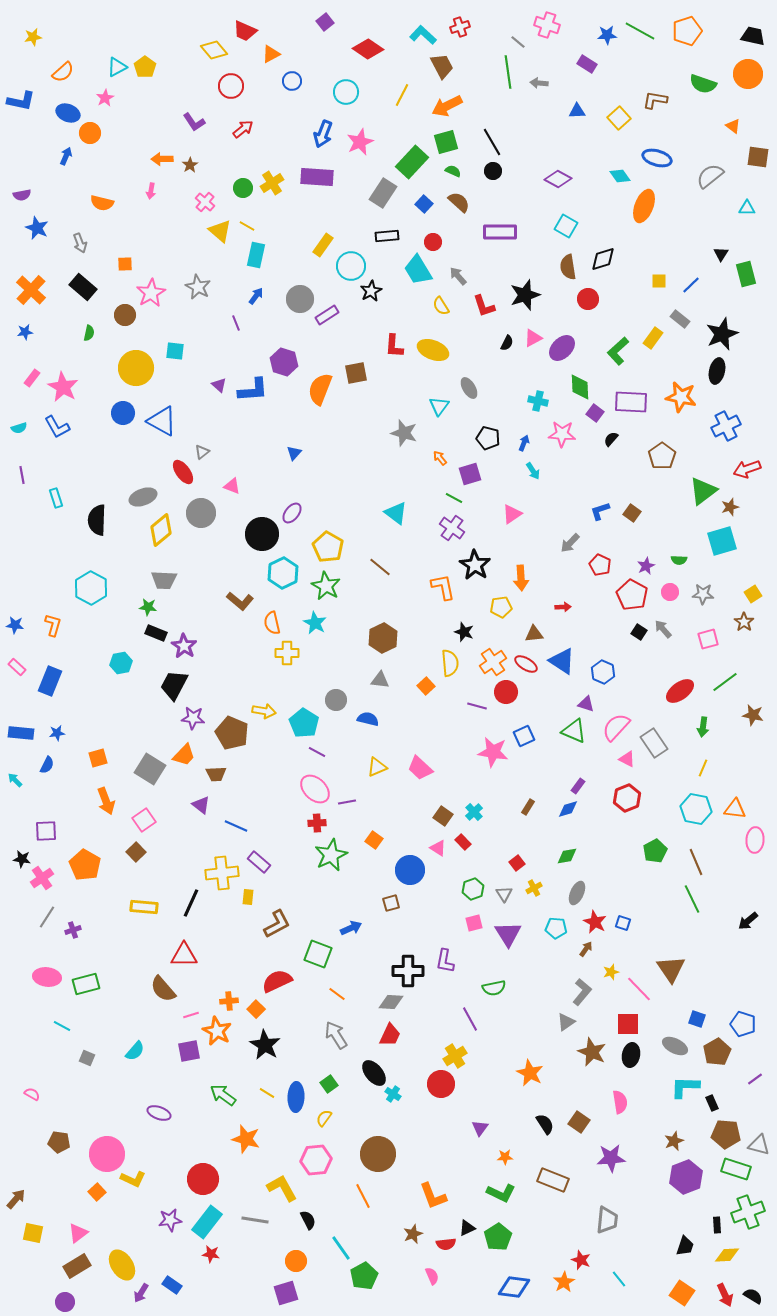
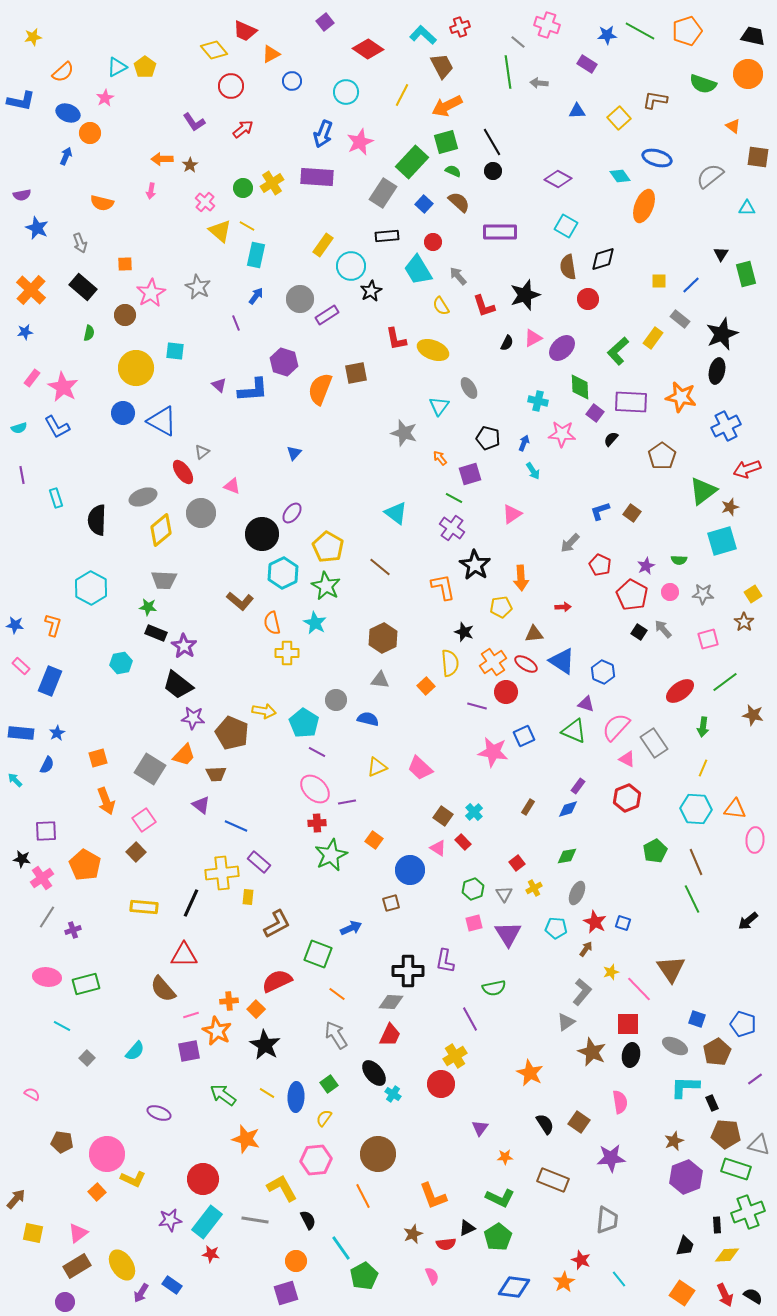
red L-shape at (394, 346): moved 2 px right, 7 px up; rotated 15 degrees counterclockwise
pink rectangle at (17, 667): moved 4 px right, 1 px up
black trapezoid at (174, 685): moved 4 px right; rotated 80 degrees counterclockwise
blue star at (57, 733): rotated 21 degrees counterclockwise
cyan hexagon at (696, 809): rotated 8 degrees counterclockwise
gray square at (87, 1058): rotated 21 degrees clockwise
brown pentagon at (59, 1142): moved 3 px right
green L-shape at (501, 1193): moved 1 px left, 5 px down
